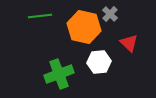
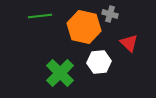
gray cross: rotated 28 degrees counterclockwise
green cross: moved 1 px right, 1 px up; rotated 24 degrees counterclockwise
